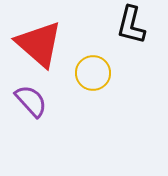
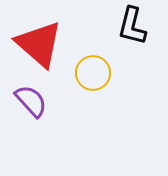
black L-shape: moved 1 px right, 1 px down
